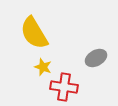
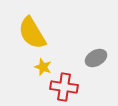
yellow semicircle: moved 2 px left
